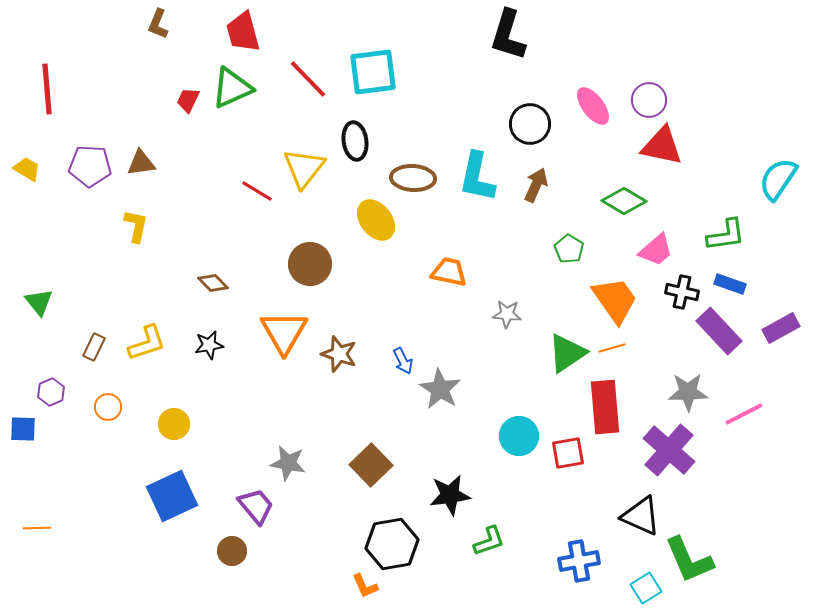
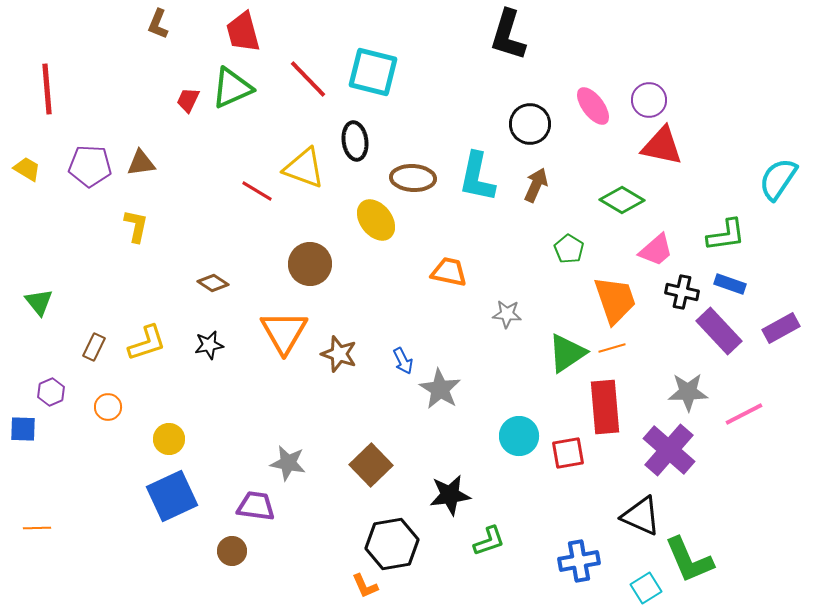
cyan square at (373, 72): rotated 21 degrees clockwise
yellow triangle at (304, 168): rotated 48 degrees counterclockwise
green diamond at (624, 201): moved 2 px left, 1 px up
brown diamond at (213, 283): rotated 12 degrees counterclockwise
orange trapezoid at (615, 300): rotated 16 degrees clockwise
yellow circle at (174, 424): moved 5 px left, 15 px down
purple trapezoid at (256, 506): rotated 42 degrees counterclockwise
